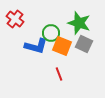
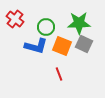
green star: rotated 20 degrees counterclockwise
green circle: moved 5 px left, 6 px up
